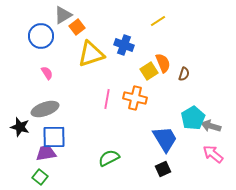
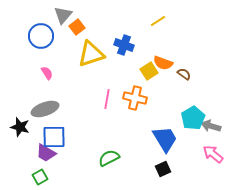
gray triangle: rotated 18 degrees counterclockwise
orange semicircle: rotated 132 degrees clockwise
brown semicircle: rotated 72 degrees counterclockwise
purple trapezoid: rotated 140 degrees counterclockwise
green square: rotated 21 degrees clockwise
